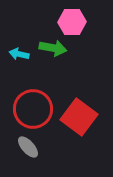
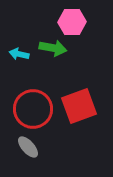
red square: moved 11 px up; rotated 33 degrees clockwise
